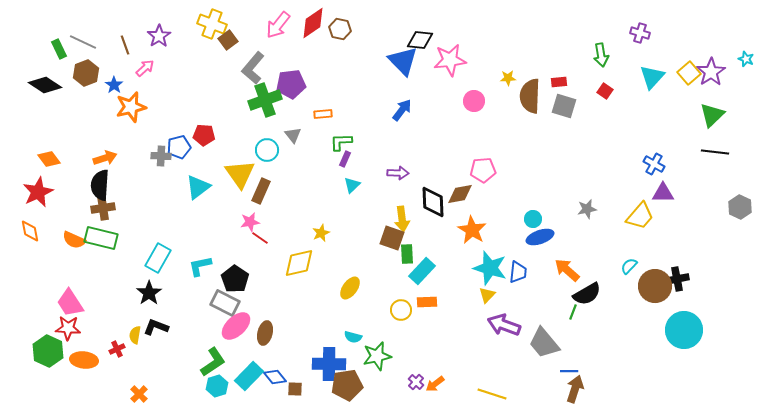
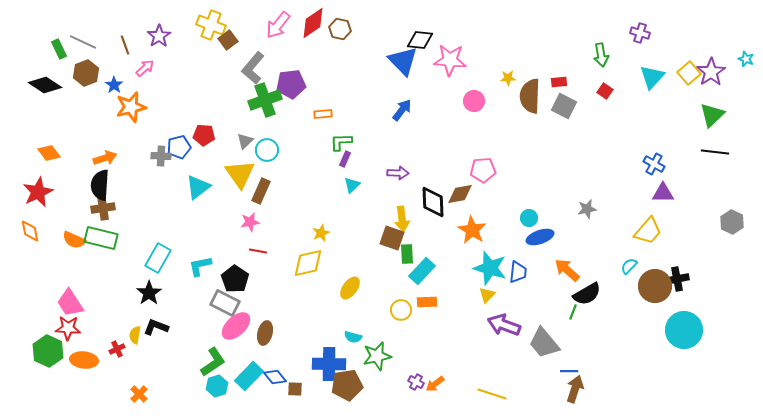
yellow cross at (212, 24): moved 1 px left, 1 px down
pink star at (450, 60): rotated 12 degrees clockwise
gray square at (564, 106): rotated 10 degrees clockwise
gray triangle at (293, 135): moved 48 px left, 6 px down; rotated 24 degrees clockwise
orange diamond at (49, 159): moved 6 px up
gray hexagon at (740, 207): moved 8 px left, 15 px down
yellow trapezoid at (640, 216): moved 8 px right, 15 px down
cyan circle at (533, 219): moved 4 px left, 1 px up
red line at (260, 238): moved 2 px left, 13 px down; rotated 24 degrees counterclockwise
yellow diamond at (299, 263): moved 9 px right
purple cross at (416, 382): rotated 14 degrees counterclockwise
